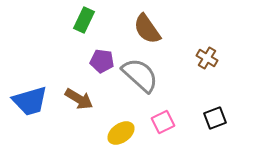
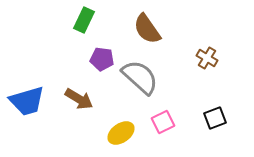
purple pentagon: moved 2 px up
gray semicircle: moved 2 px down
blue trapezoid: moved 3 px left
